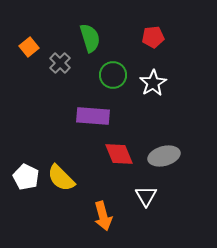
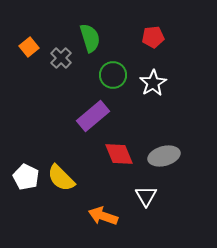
gray cross: moved 1 px right, 5 px up
purple rectangle: rotated 44 degrees counterclockwise
orange arrow: rotated 124 degrees clockwise
